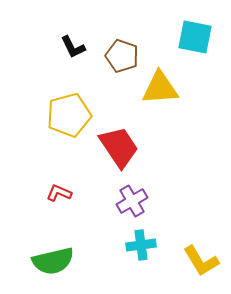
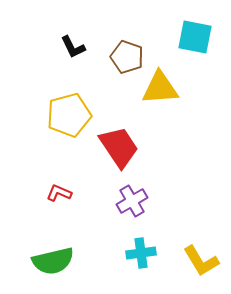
brown pentagon: moved 5 px right, 1 px down
cyan cross: moved 8 px down
